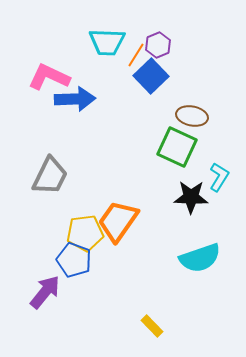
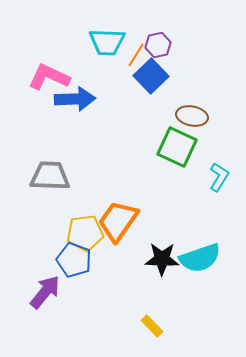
purple hexagon: rotated 10 degrees clockwise
gray trapezoid: rotated 114 degrees counterclockwise
black star: moved 29 px left, 62 px down
